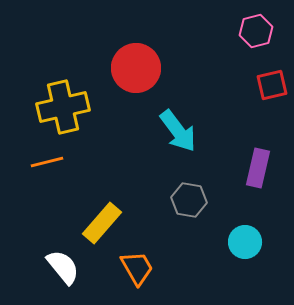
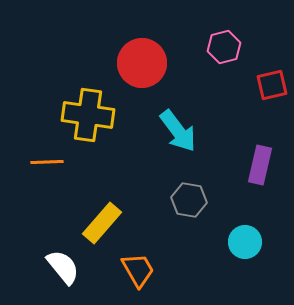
pink hexagon: moved 32 px left, 16 px down
red circle: moved 6 px right, 5 px up
yellow cross: moved 25 px right, 8 px down; rotated 21 degrees clockwise
orange line: rotated 12 degrees clockwise
purple rectangle: moved 2 px right, 3 px up
orange trapezoid: moved 1 px right, 2 px down
